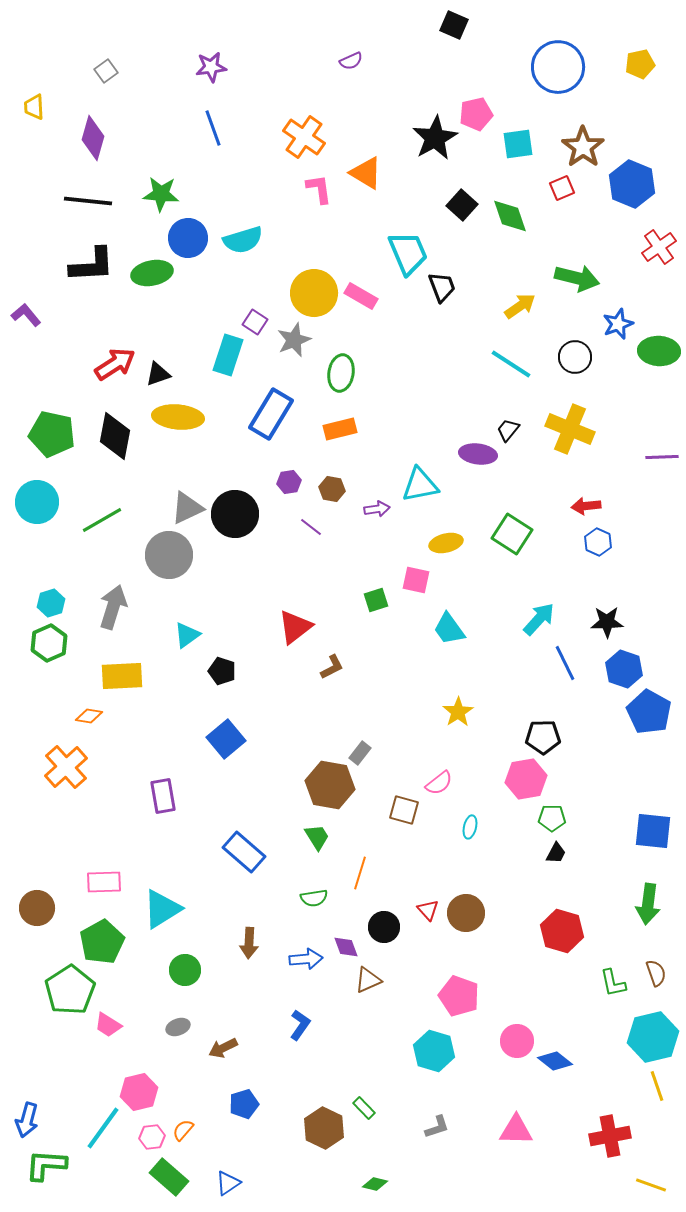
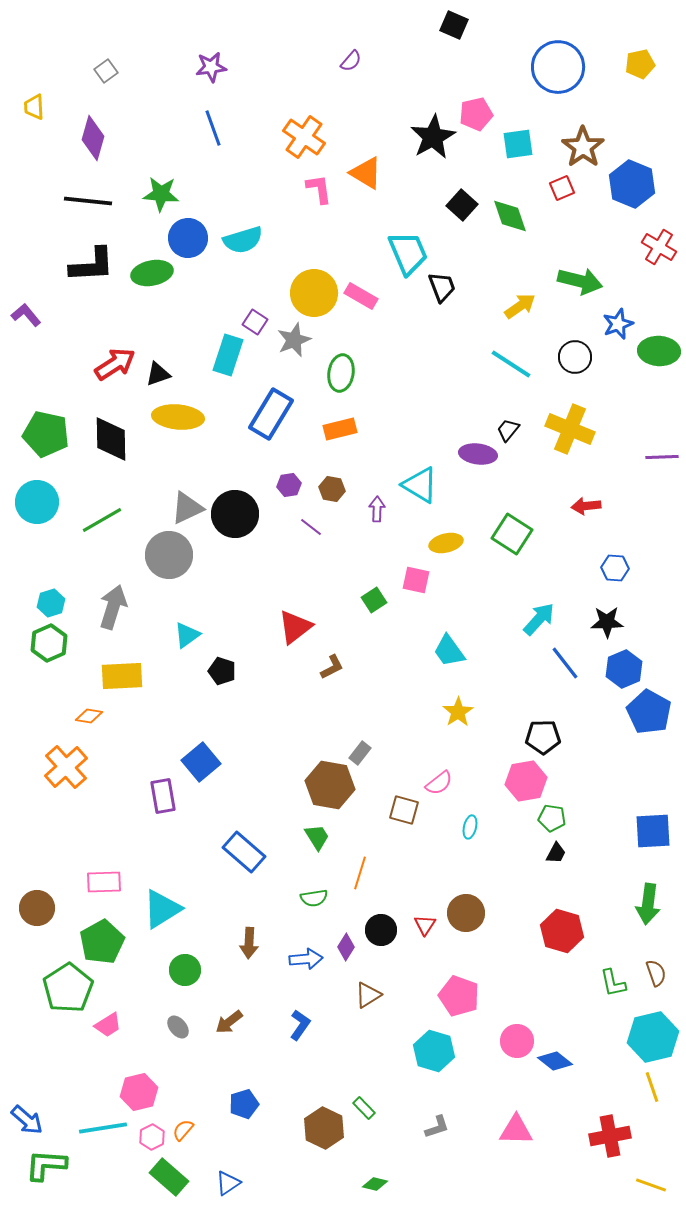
purple semicircle at (351, 61): rotated 25 degrees counterclockwise
black star at (435, 138): moved 2 px left, 1 px up
red cross at (659, 247): rotated 24 degrees counterclockwise
green arrow at (577, 278): moved 3 px right, 3 px down
green pentagon at (52, 434): moved 6 px left
black diamond at (115, 436): moved 4 px left, 3 px down; rotated 12 degrees counterclockwise
purple hexagon at (289, 482): moved 3 px down
cyan triangle at (420, 485): rotated 42 degrees clockwise
purple arrow at (377, 509): rotated 80 degrees counterclockwise
blue hexagon at (598, 542): moved 17 px right, 26 px down; rotated 20 degrees counterclockwise
green square at (376, 600): moved 2 px left; rotated 15 degrees counterclockwise
cyan trapezoid at (449, 629): moved 22 px down
blue line at (565, 663): rotated 12 degrees counterclockwise
blue hexagon at (624, 669): rotated 18 degrees clockwise
blue square at (226, 739): moved 25 px left, 23 px down
pink hexagon at (526, 779): moved 2 px down
green pentagon at (552, 818): rotated 8 degrees clockwise
blue square at (653, 831): rotated 9 degrees counterclockwise
red triangle at (428, 910): moved 3 px left, 15 px down; rotated 15 degrees clockwise
black circle at (384, 927): moved 3 px left, 3 px down
purple diamond at (346, 947): rotated 52 degrees clockwise
brown triangle at (368, 980): moved 15 px down; rotated 8 degrees counterclockwise
green pentagon at (70, 990): moved 2 px left, 2 px up
pink trapezoid at (108, 1025): rotated 64 degrees counterclockwise
gray ellipse at (178, 1027): rotated 70 degrees clockwise
brown arrow at (223, 1048): moved 6 px right, 26 px up; rotated 12 degrees counterclockwise
yellow line at (657, 1086): moved 5 px left, 1 px down
blue arrow at (27, 1120): rotated 64 degrees counterclockwise
cyan line at (103, 1128): rotated 45 degrees clockwise
pink hexagon at (152, 1137): rotated 20 degrees counterclockwise
